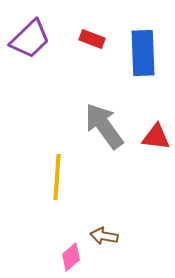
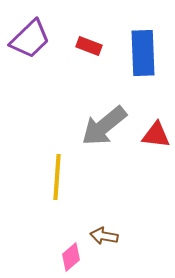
red rectangle: moved 3 px left, 7 px down
gray arrow: rotated 93 degrees counterclockwise
red triangle: moved 2 px up
